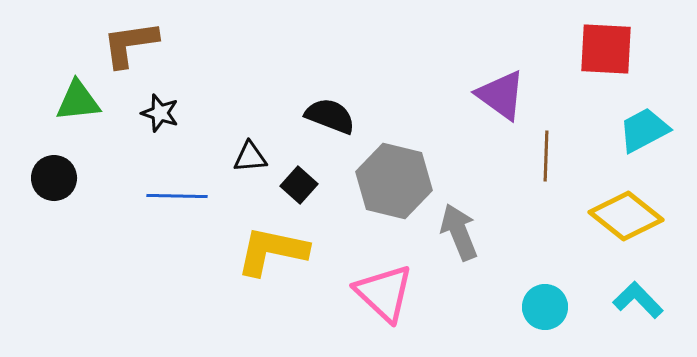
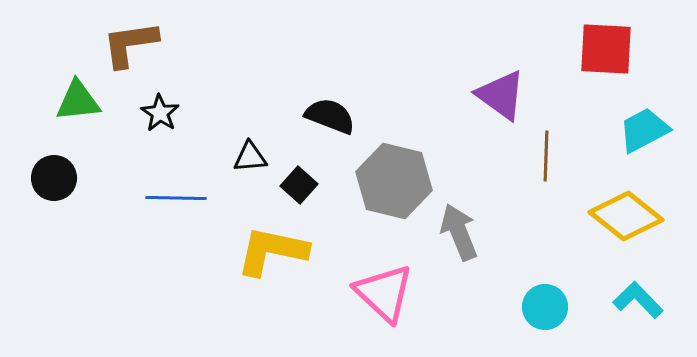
black star: rotated 15 degrees clockwise
blue line: moved 1 px left, 2 px down
